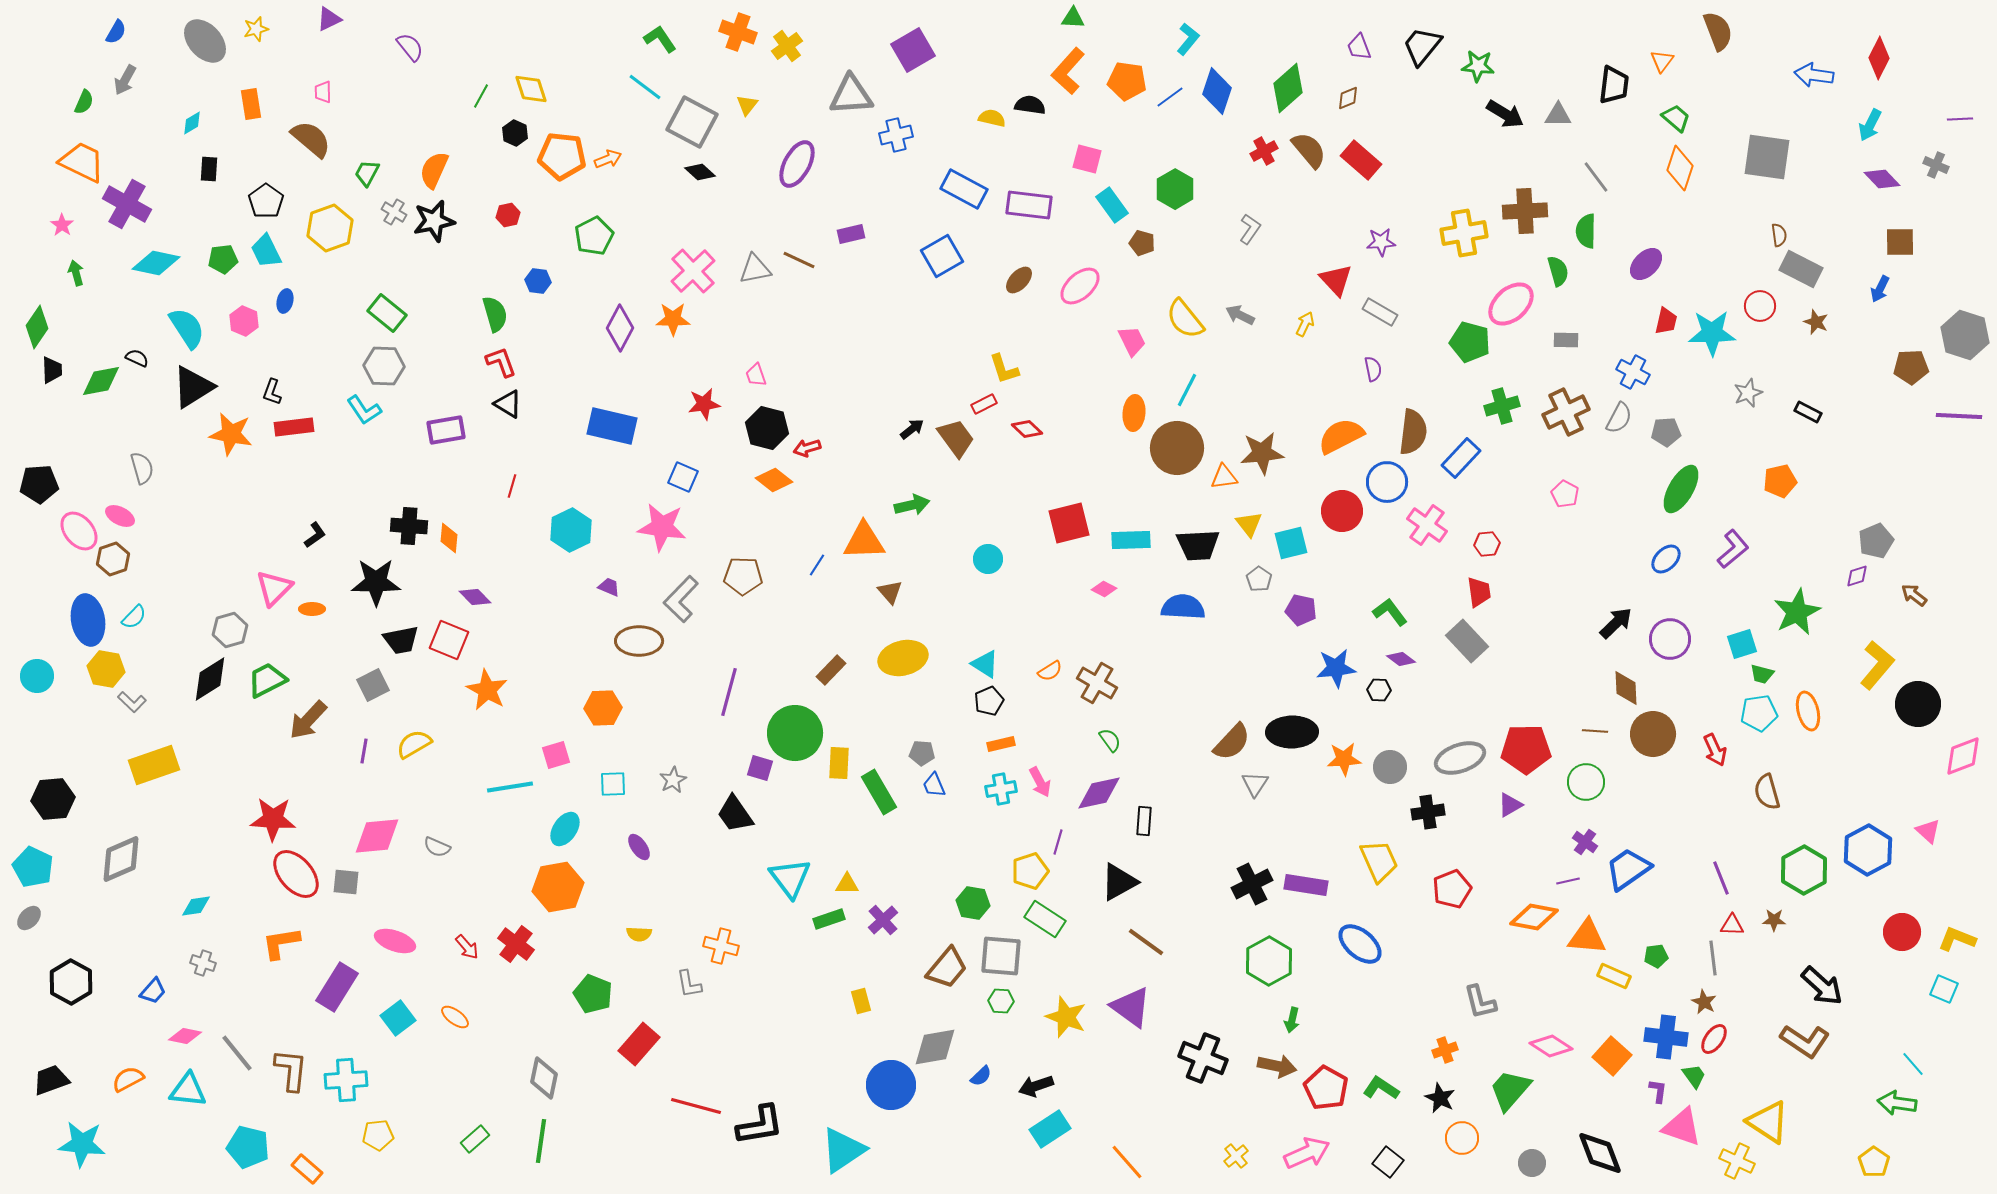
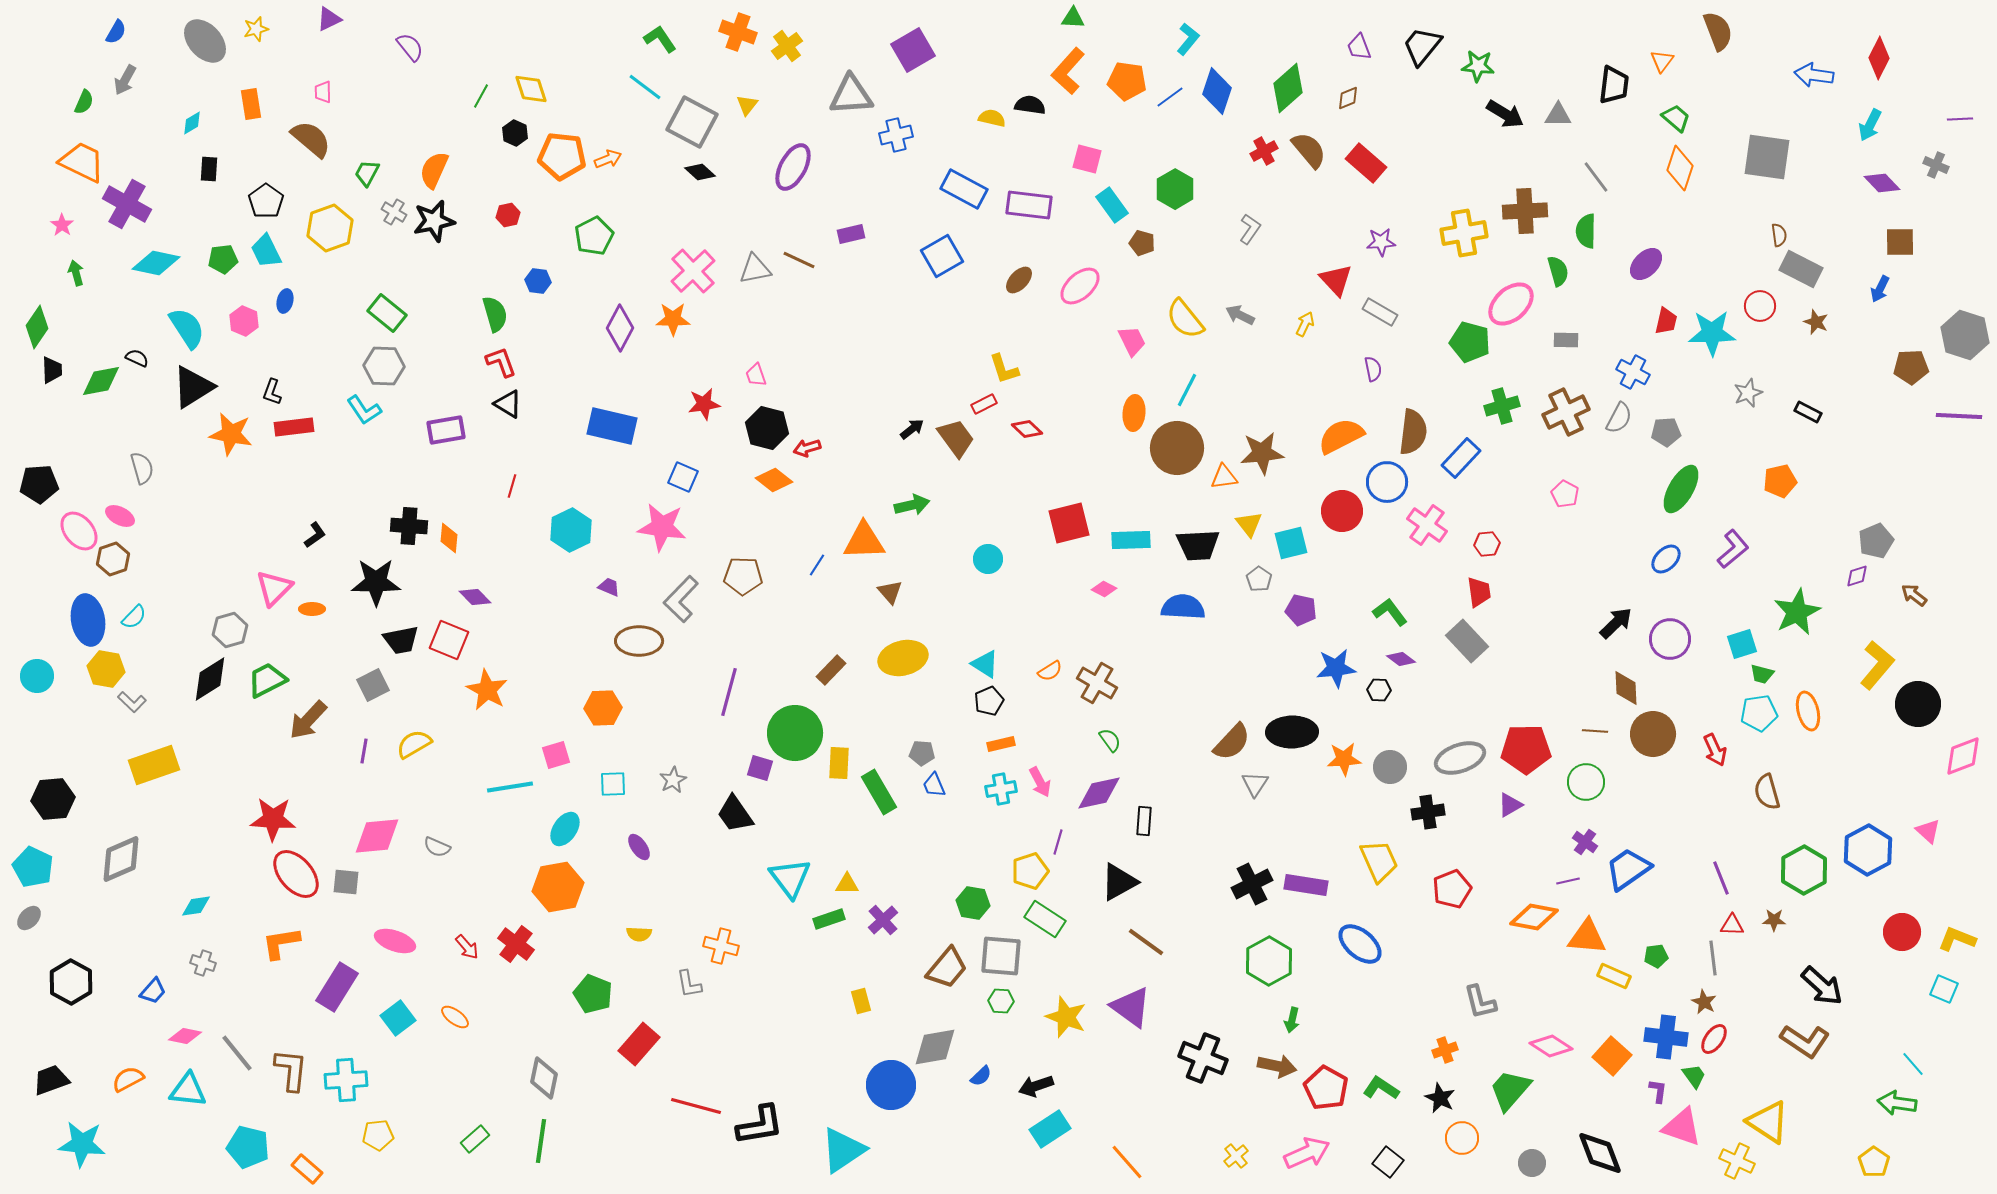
red rectangle at (1361, 160): moved 5 px right, 3 px down
purple ellipse at (797, 164): moved 4 px left, 3 px down
purple diamond at (1882, 179): moved 4 px down
